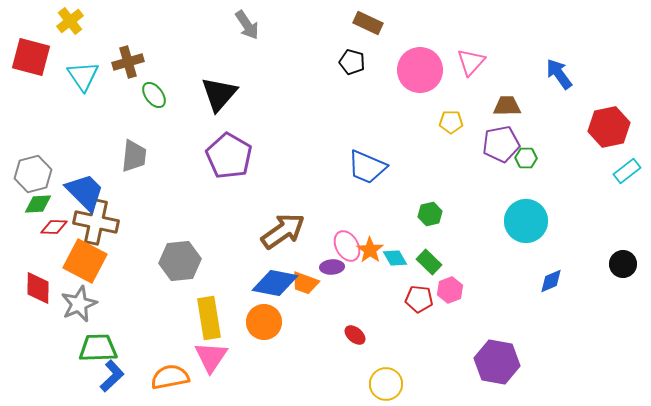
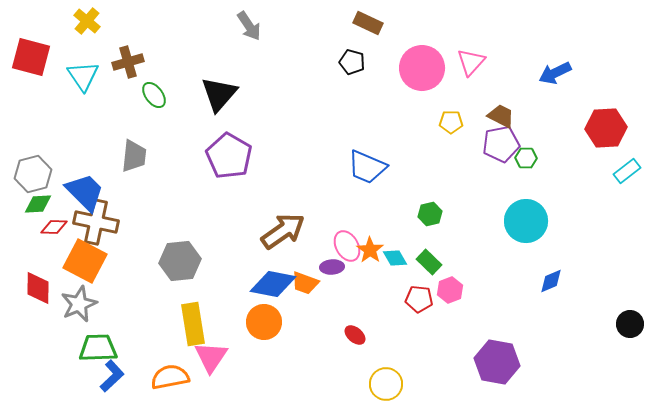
yellow cross at (70, 21): moved 17 px right; rotated 12 degrees counterclockwise
gray arrow at (247, 25): moved 2 px right, 1 px down
pink circle at (420, 70): moved 2 px right, 2 px up
blue arrow at (559, 74): moved 4 px left, 1 px up; rotated 80 degrees counterclockwise
brown trapezoid at (507, 106): moved 6 px left, 10 px down; rotated 28 degrees clockwise
red hexagon at (609, 127): moved 3 px left, 1 px down; rotated 9 degrees clockwise
black circle at (623, 264): moved 7 px right, 60 px down
blue diamond at (275, 283): moved 2 px left, 1 px down
yellow rectangle at (209, 318): moved 16 px left, 6 px down
